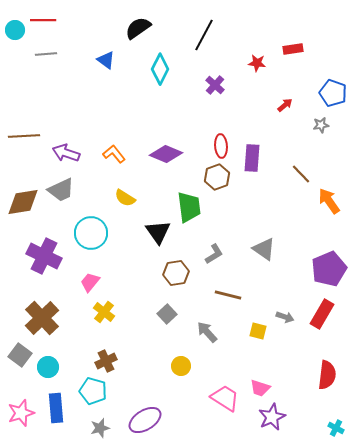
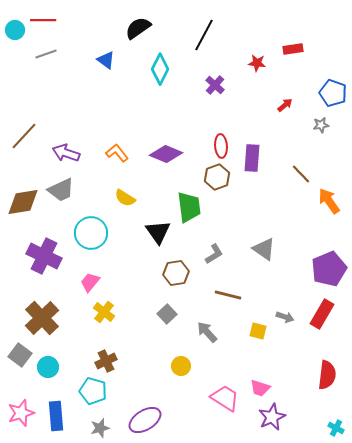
gray line at (46, 54): rotated 15 degrees counterclockwise
brown line at (24, 136): rotated 44 degrees counterclockwise
orange L-shape at (114, 154): moved 3 px right, 1 px up
blue rectangle at (56, 408): moved 8 px down
